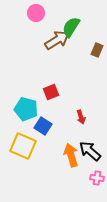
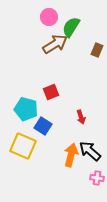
pink circle: moved 13 px right, 4 px down
brown arrow: moved 2 px left, 4 px down
orange arrow: rotated 30 degrees clockwise
